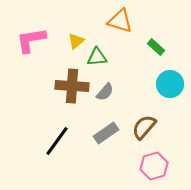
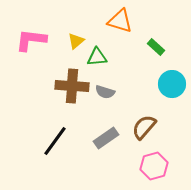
pink L-shape: rotated 16 degrees clockwise
cyan circle: moved 2 px right
gray semicircle: rotated 66 degrees clockwise
gray rectangle: moved 5 px down
black line: moved 2 px left
